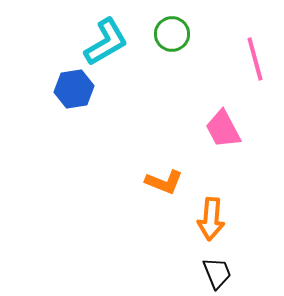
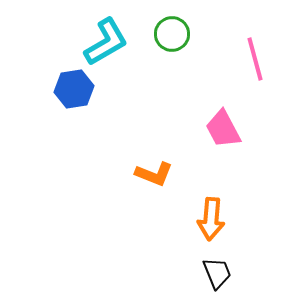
orange L-shape: moved 10 px left, 8 px up
